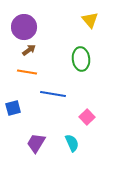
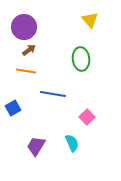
orange line: moved 1 px left, 1 px up
blue square: rotated 14 degrees counterclockwise
purple trapezoid: moved 3 px down
